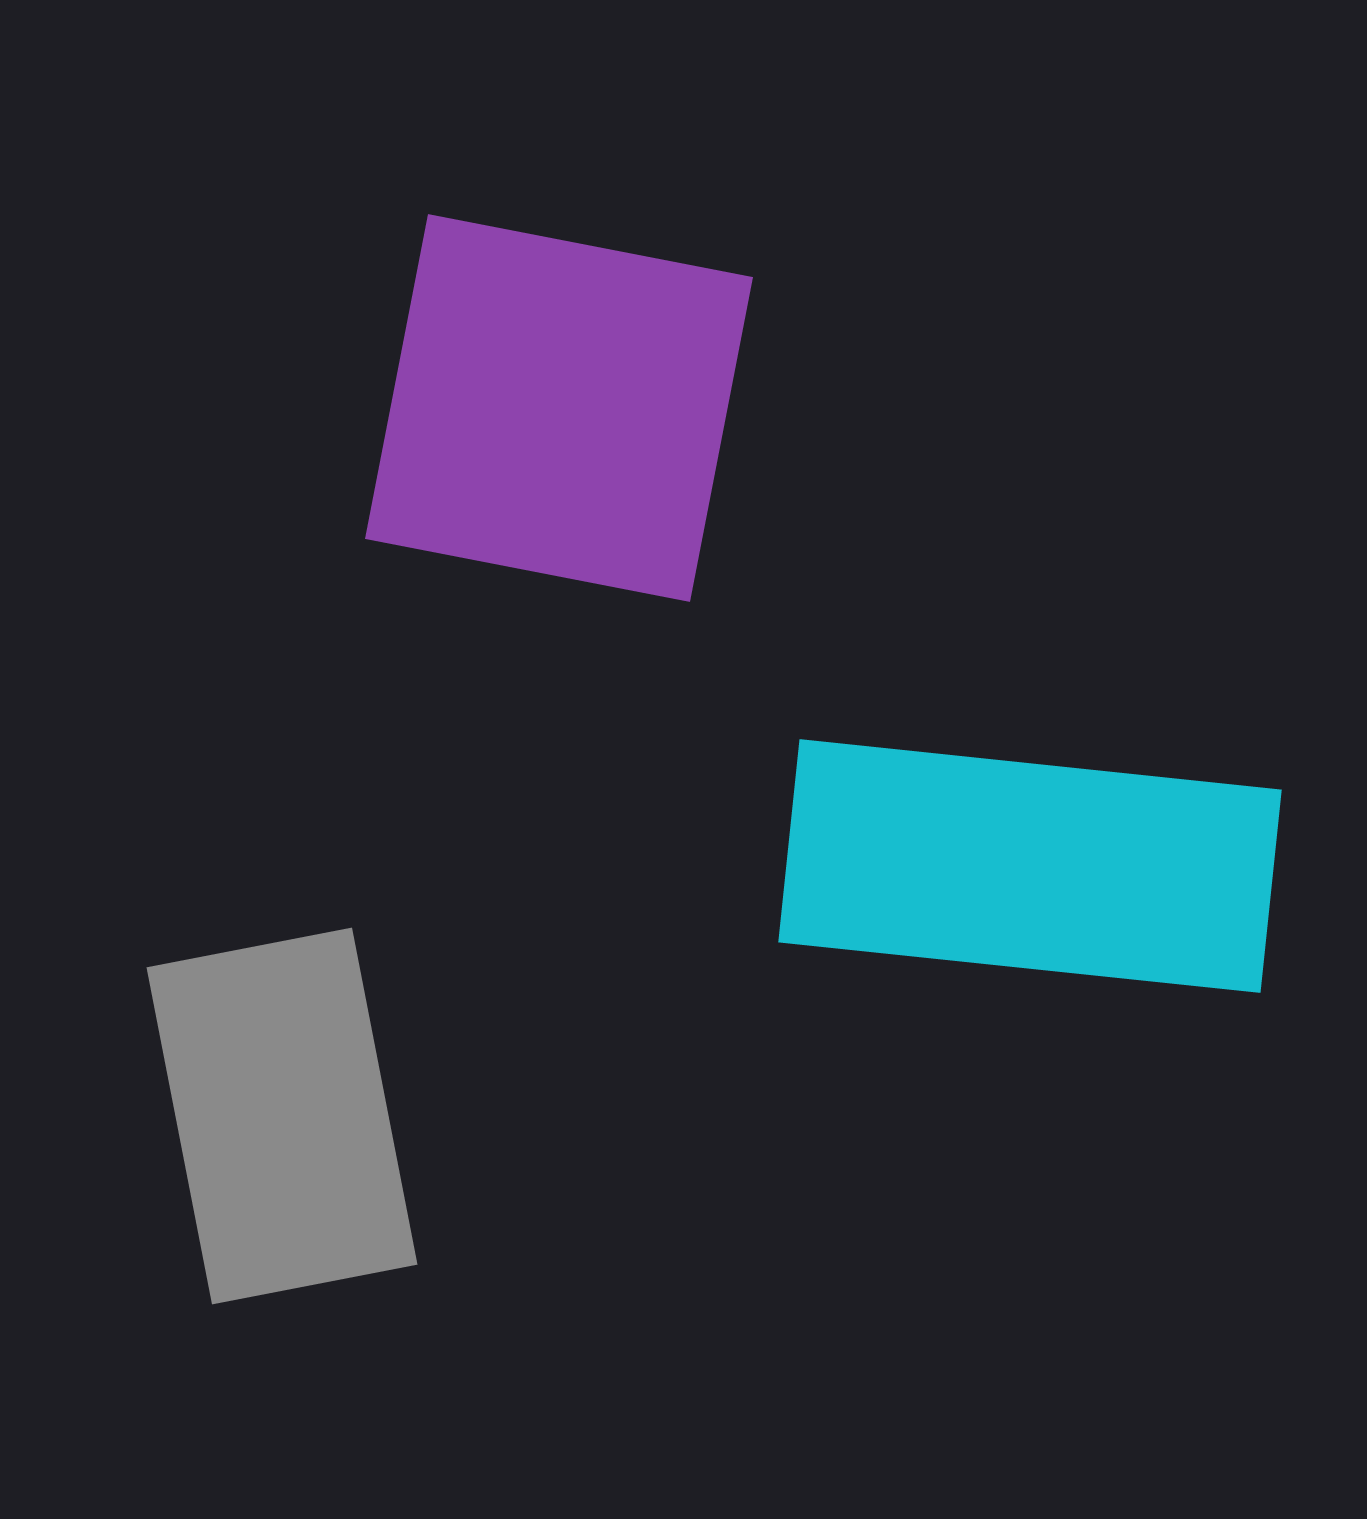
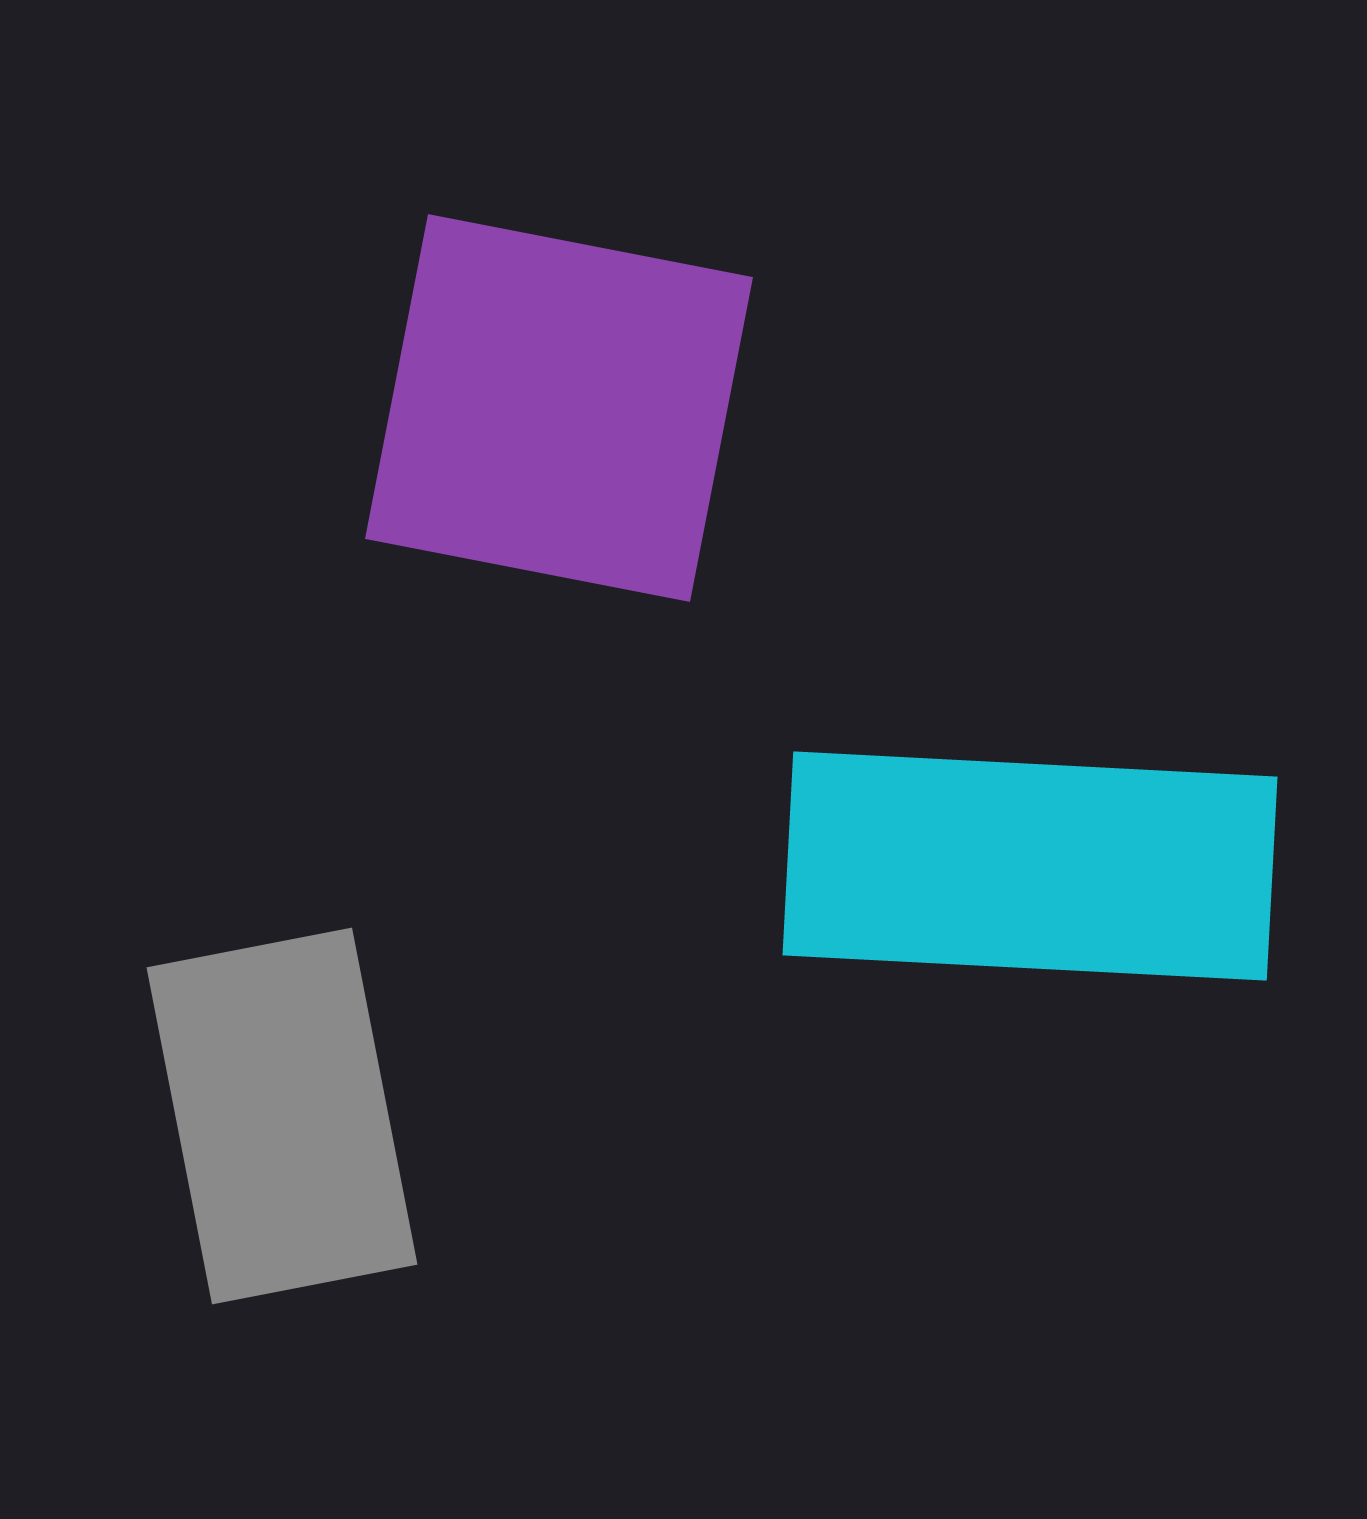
cyan rectangle: rotated 3 degrees counterclockwise
